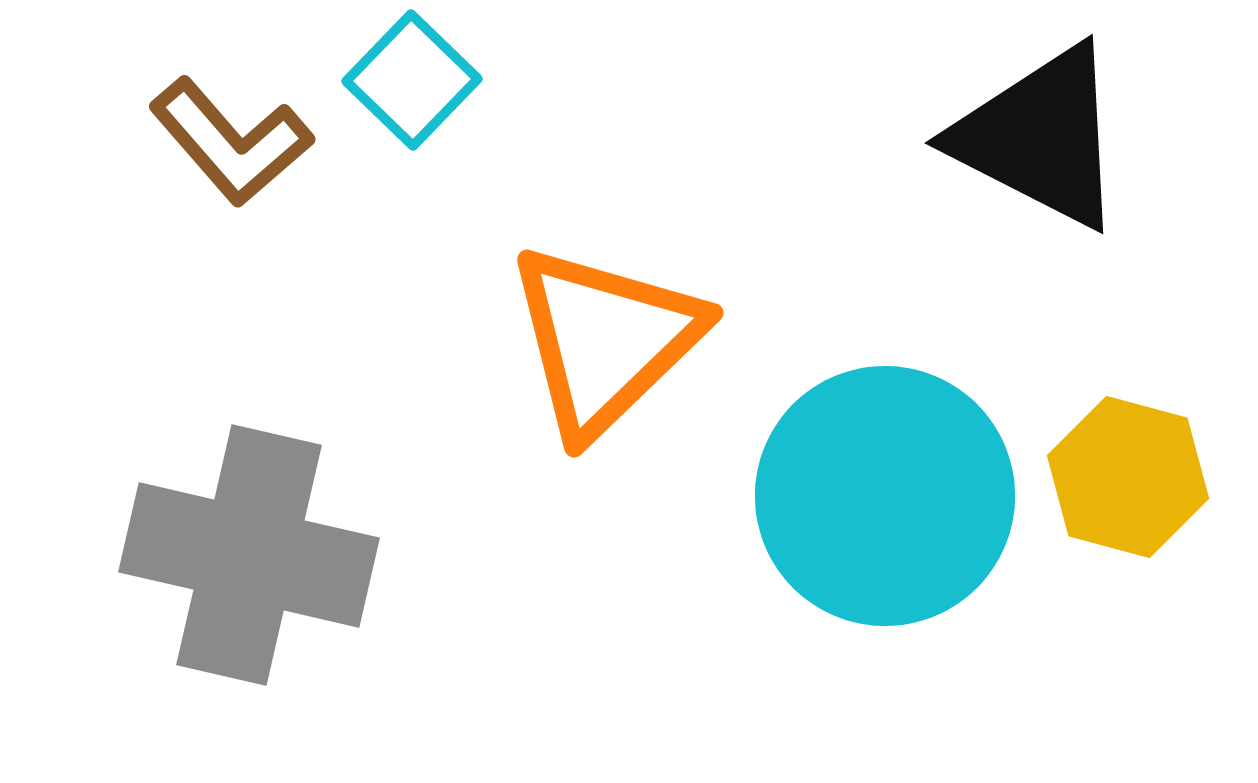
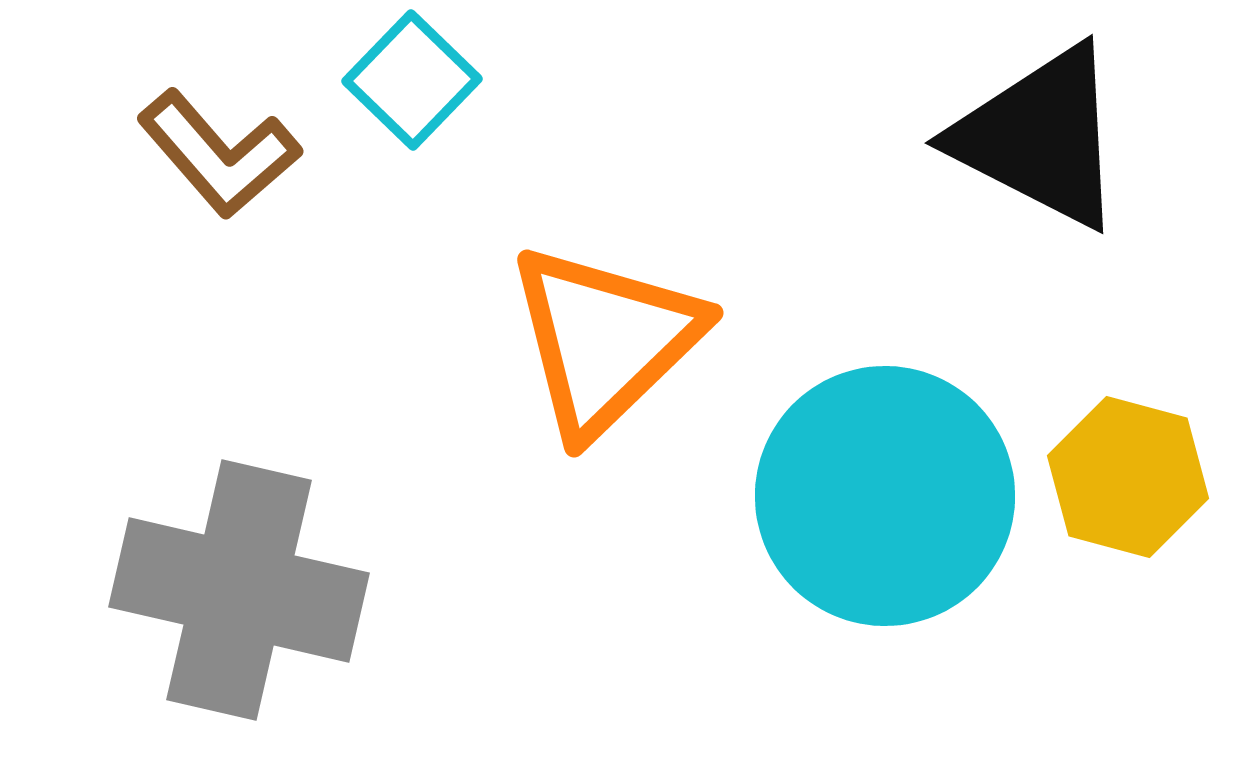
brown L-shape: moved 12 px left, 12 px down
gray cross: moved 10 px left, 35 px down
